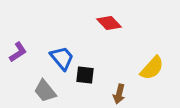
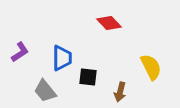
purple L-shape: moved 2 px right
blue trapezoid: rotated 40 degrees clockwise
yellow semicircle: moved 1 px left, 1 px up; rotated 68 degrees counterclockwise
black square: moved 3 px right, 2 px down
brown arrow: moved 1 px right, 2 px up
